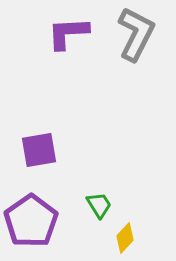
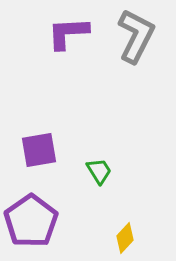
gray L-shape: moved 2 px down
green trapezoid: moved 34 px up
